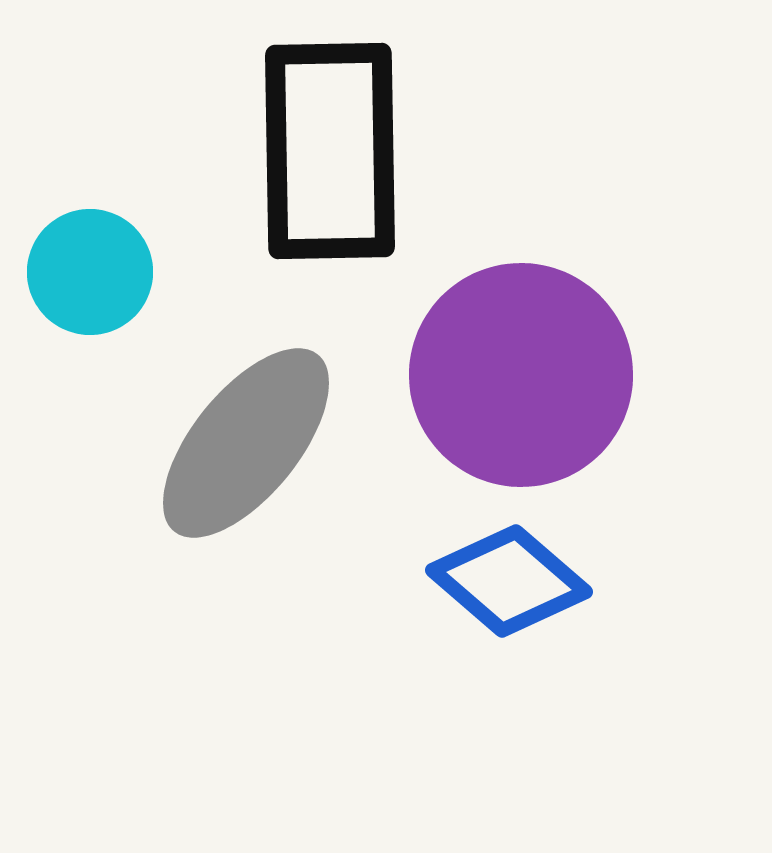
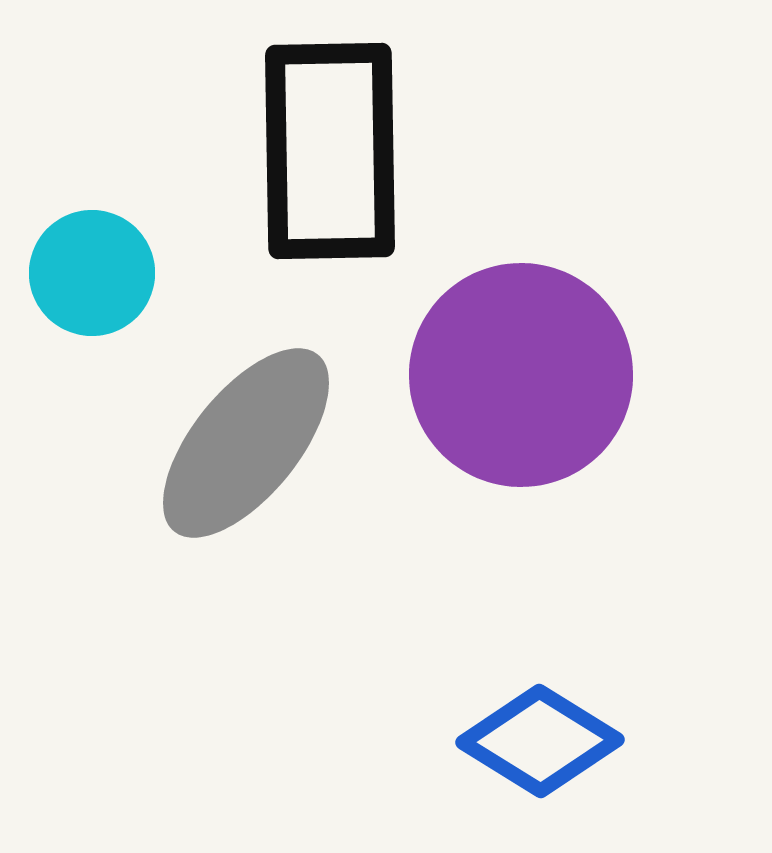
cyan circle: moved 2 px right, 1 px down
blue diamond: moved 31 px right, 160 px down; rotated 9 degrees counterclockwise
